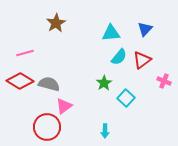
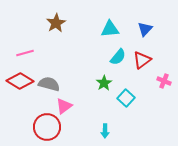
cyan triangle: moved 1 px left, 4 px up
cyan semicircle: moved 1 px left
